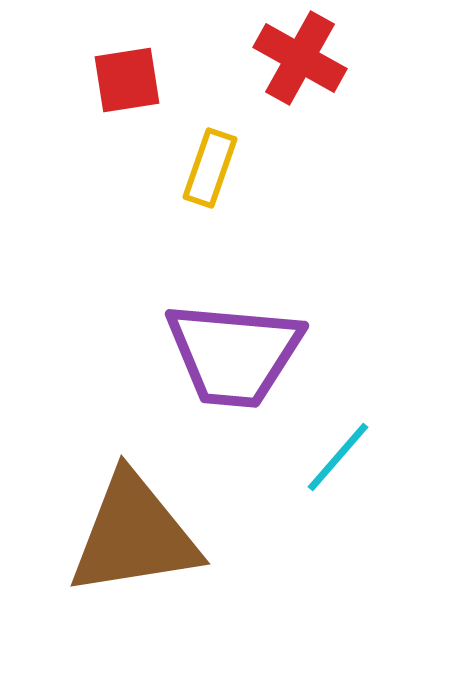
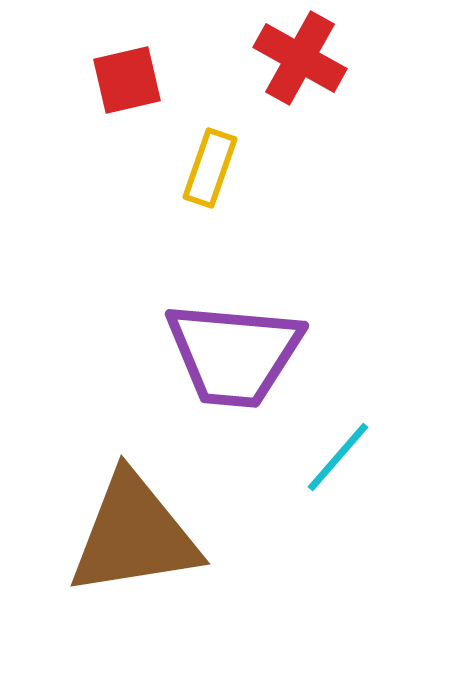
red square: rotated 4 degrees counterclockwise
